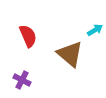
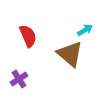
cyan arrow: moved 10 px left
purple cross: moved 3 px left, 1 px up; rotated 30 degrees clockwise
